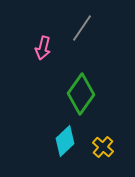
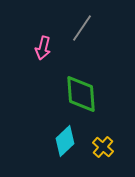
green diamond: rotated 39 degrees counterclockwise
